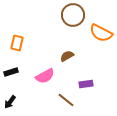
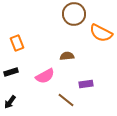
brown circle: moved 1 px right, 1 px up
orange rectangle: rotated 35 degrees counterclockwise
brown semicircle: rotated 24 degrees clockwise
